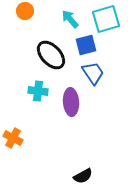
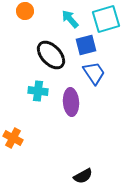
blue trapezoid: moved 1 px right
